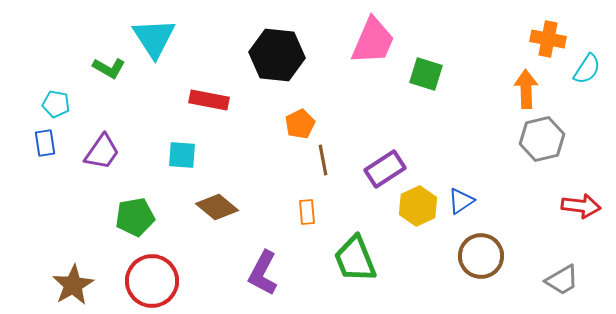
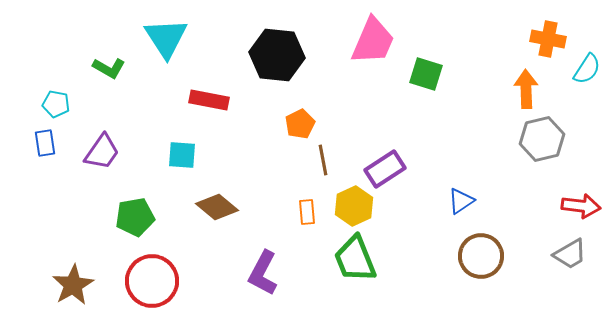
cyan triangle: moved 12 px right
yellow hexagon: moved 64 px left
gray trapezoid: moved 8 px right, 26 px up
